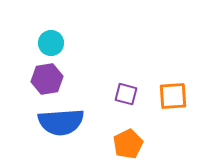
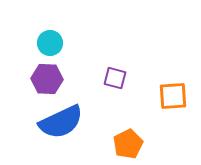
cyan circle: moved 1 px left
purple hexagon: rotated 12 degrees clockwise
purple square: moved 11 px left, 16 px up
blue semicircle: rotated 21 degrees counterclockwise
